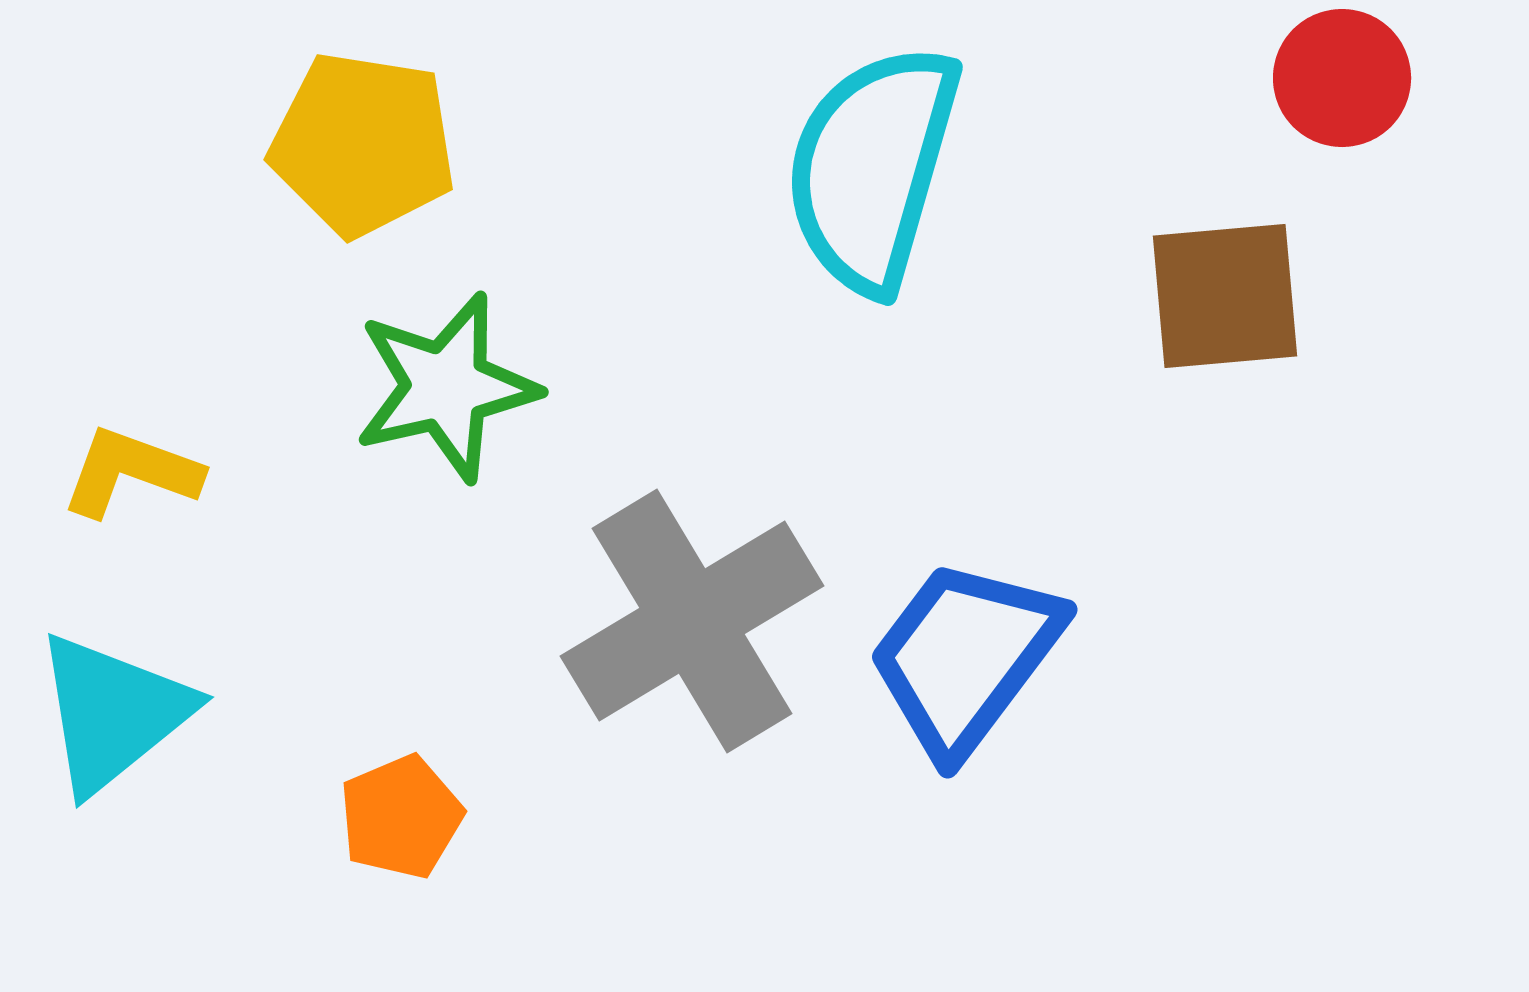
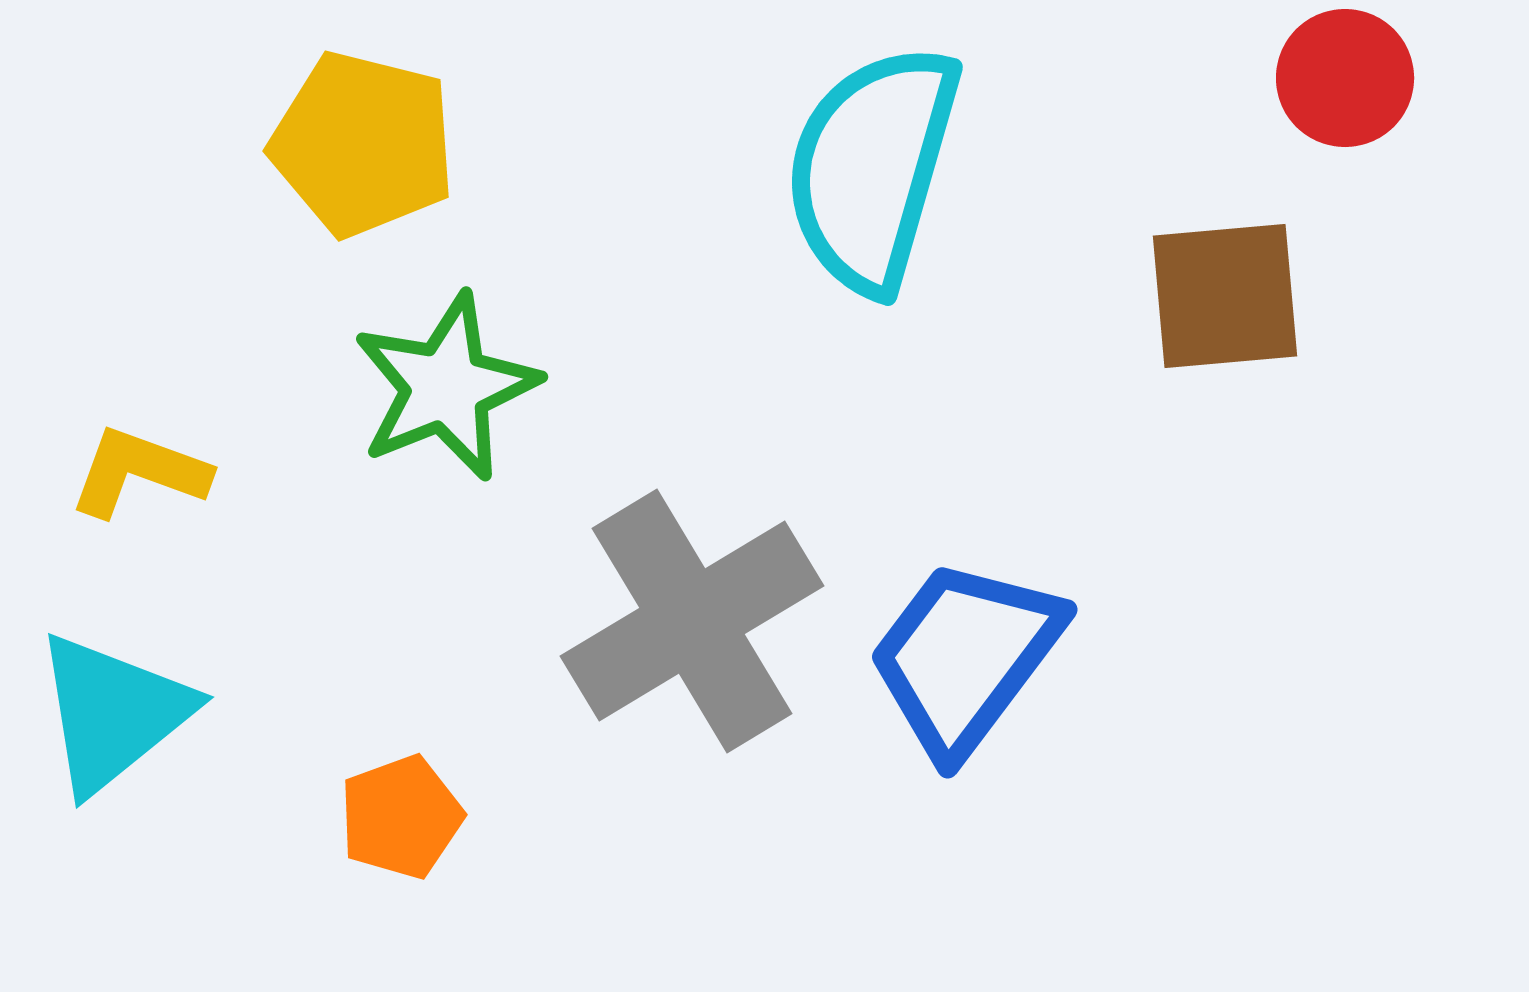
red circle: moved 3 px right
yellow pentagon: rotated 5 degrees clockwise
green star: rotated 9 degrees counterclockwise
yellow L-shape: moved 8 px right
orange pentagon: rotated 3 degrees clockwise
